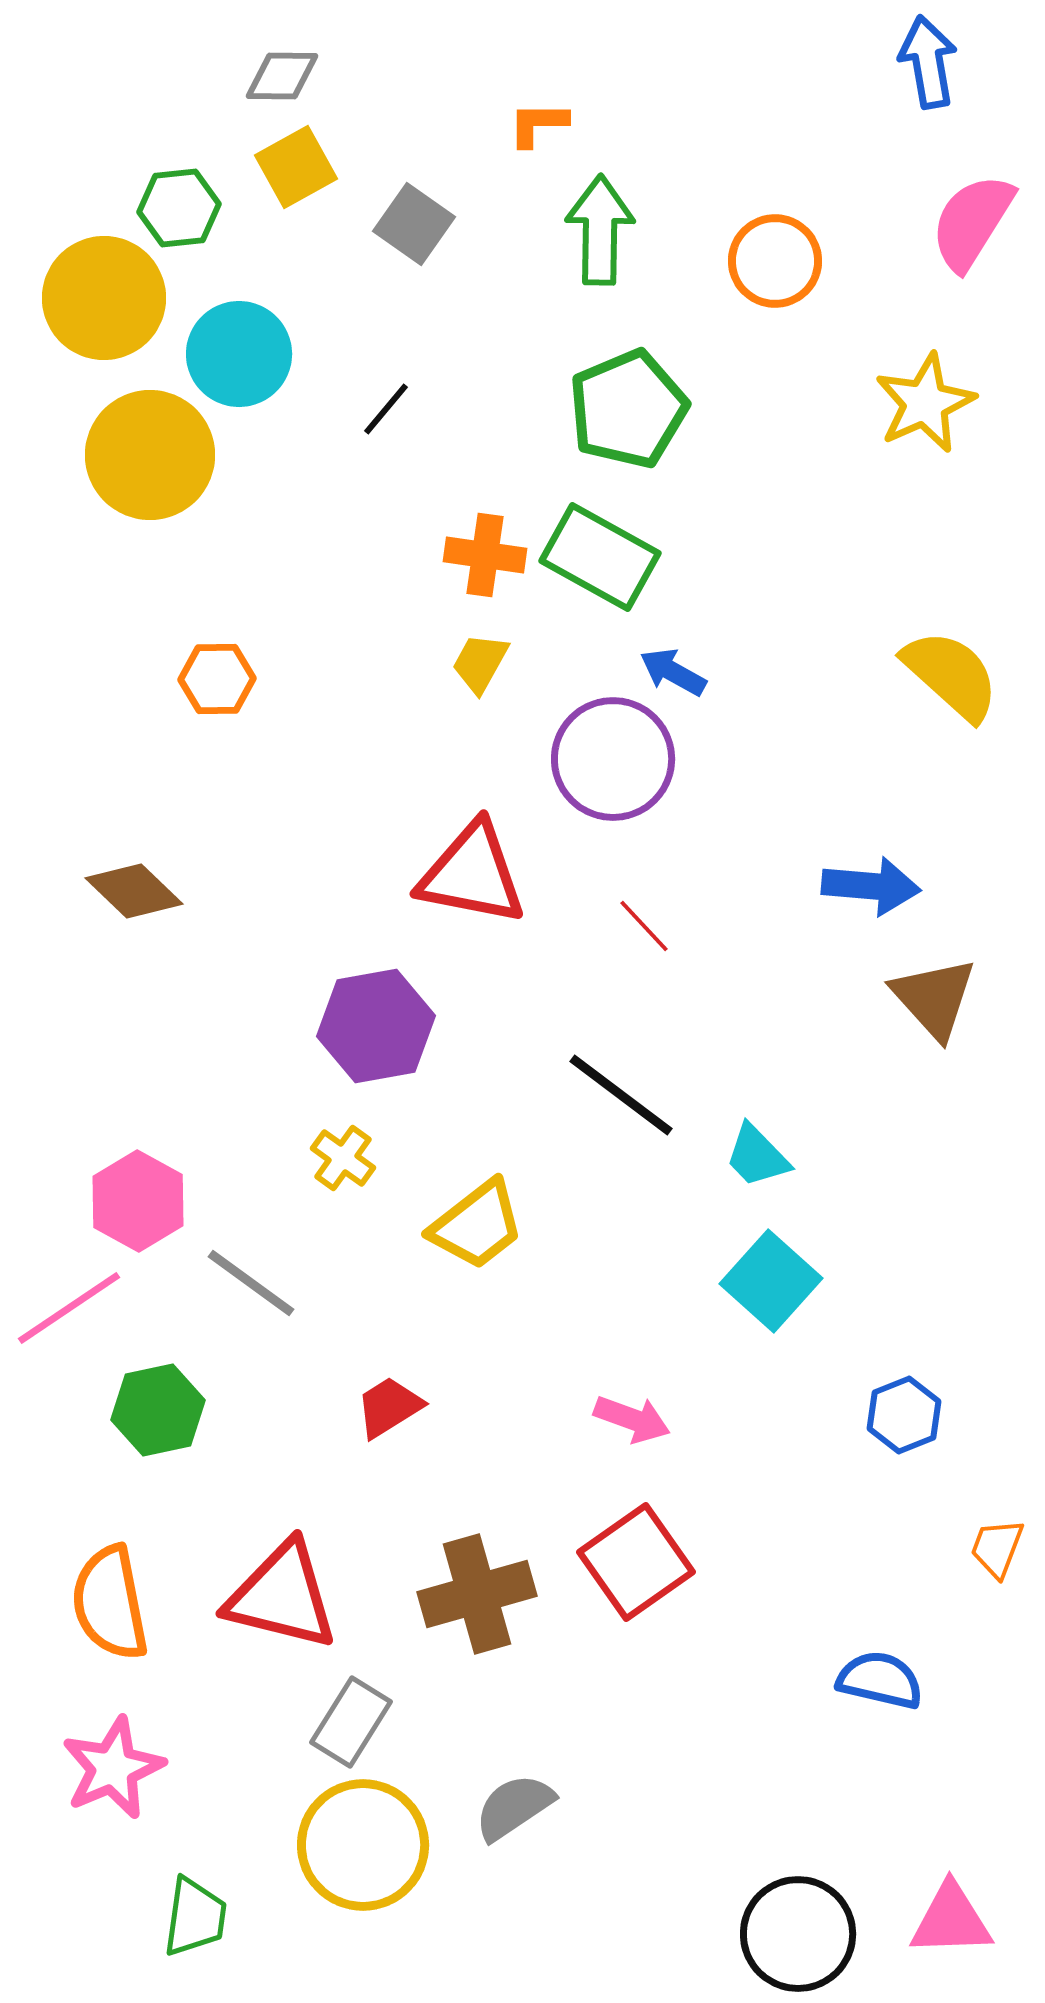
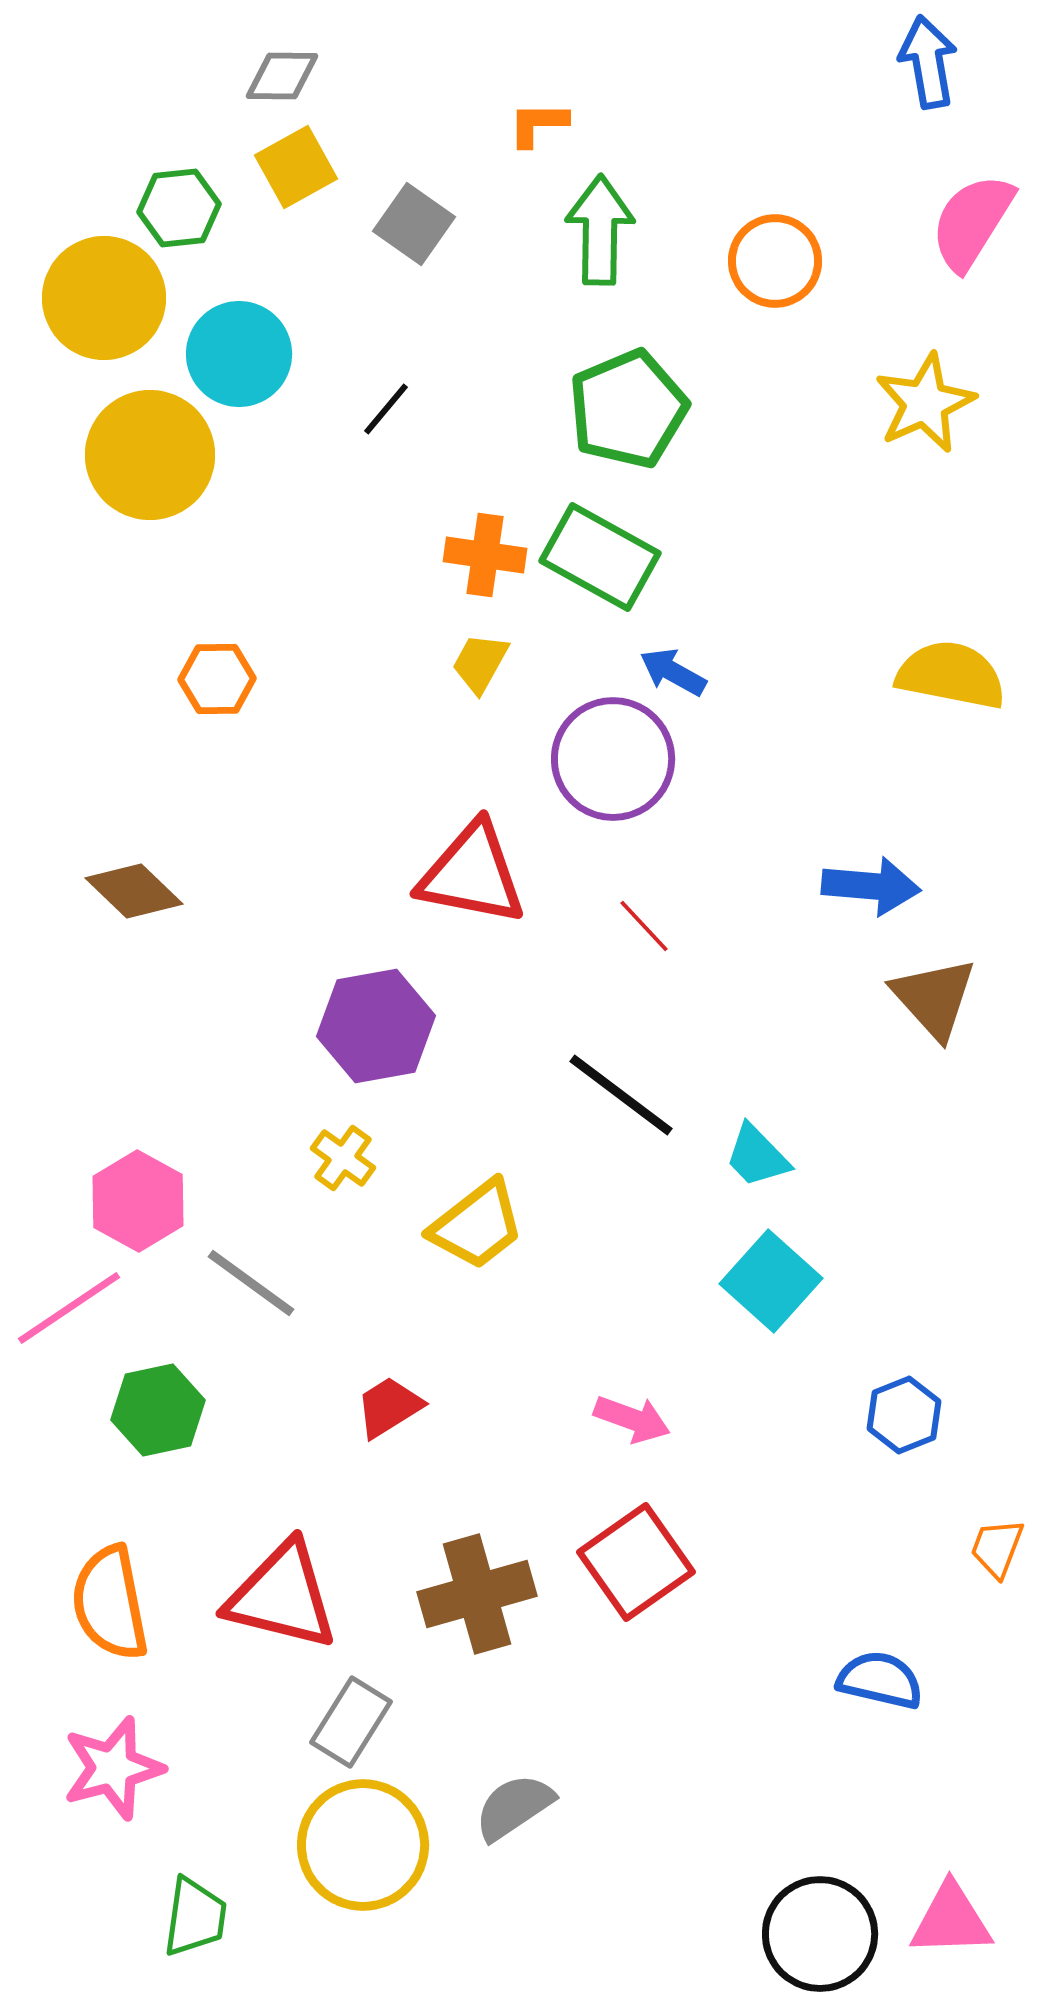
yellow semicircle at (951, 675): rotated 31 degrees counterclockwise
pink star at (113, 1768): rotated 8 degrees clockwise
black circle at (798, 1934): moved 22 px right
